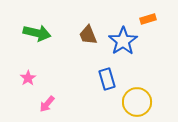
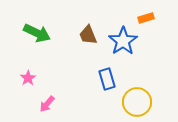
orange rectangle: moved 2 px left, 1 px up
green arrow: rotated 12 degrees clockwise
